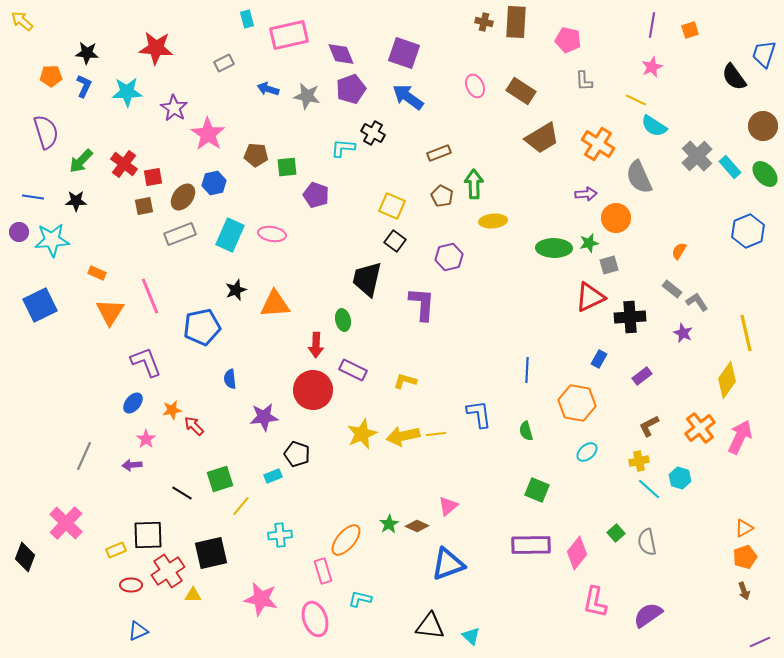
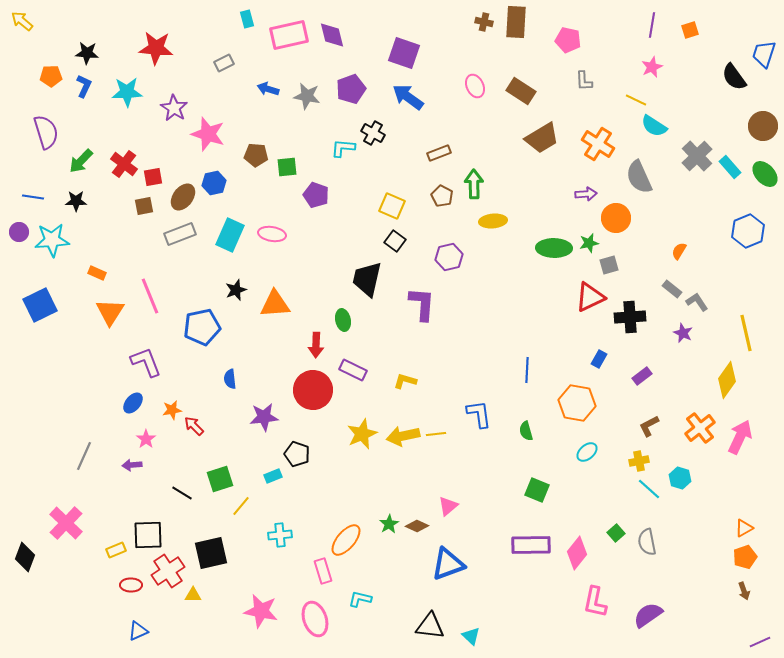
purple diamond at (341, 54): moved 9 px left, 19 px up; rotated 8 degrees clockwise
pink star at (208, 134): rotated 16 degrees counterclockwise
pink star at (261, 599): moved 12 px down
